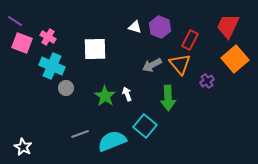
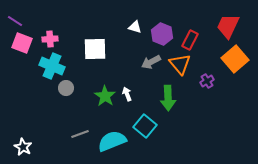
purple hexagon: moved 2 px right, 7 px down
pink cross: moved 2 px right, 2 px down; rotated 35 degrees counterclockwise
gray arrow: moved 1 px left, 3 px up
